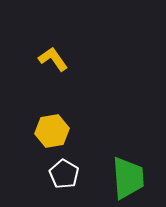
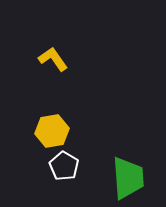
white pentagon: moved 8 px up
